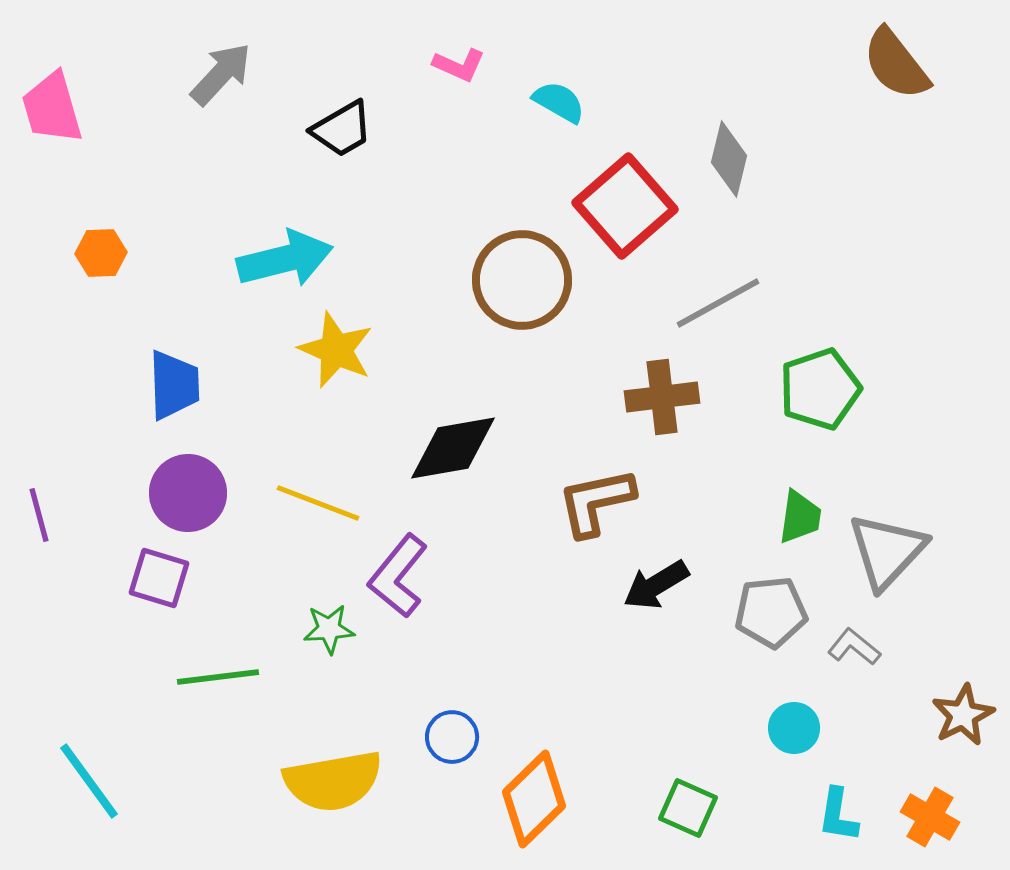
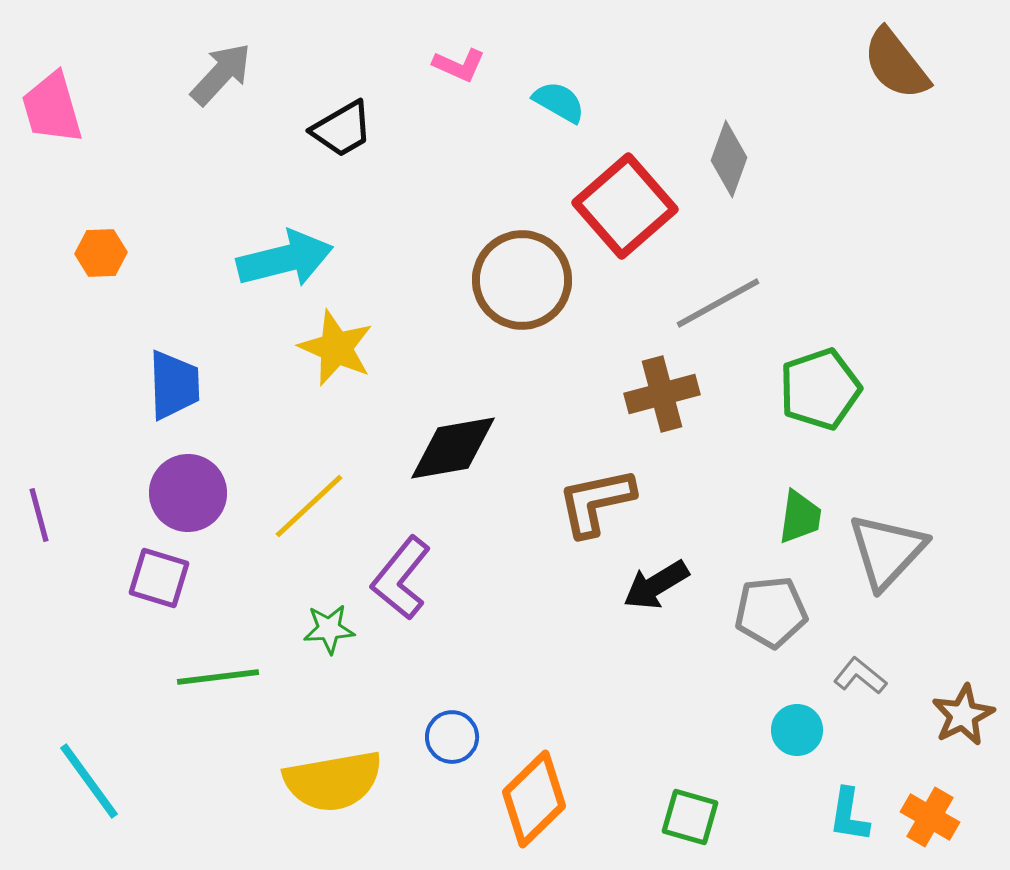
gray diamond: rotated 6 degrees clockwise
yellow star: moved 2 px up
brown cross: moved 3 px up; rotated 8 degrees counterclockwise
yellow line: moved 9 px left, 3 px down; rotated 64 degrees counterclockwise
purple L-shape: moved 3 px right, 2 px down
gray L-shape: moved 6 px right, 29 px down
cyan circle: moved 3 px right, 2 px down
green square: moved 2 px right, 9 px down; rotated 8 degrees counterclockwise
cyan L-shape: moved 11 px right
